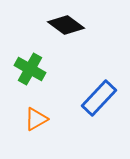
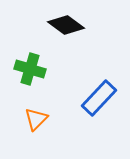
green cross: rotated 12 degrees counterclockwise
orange triangle: rotated 15 degrees counterclockwise
